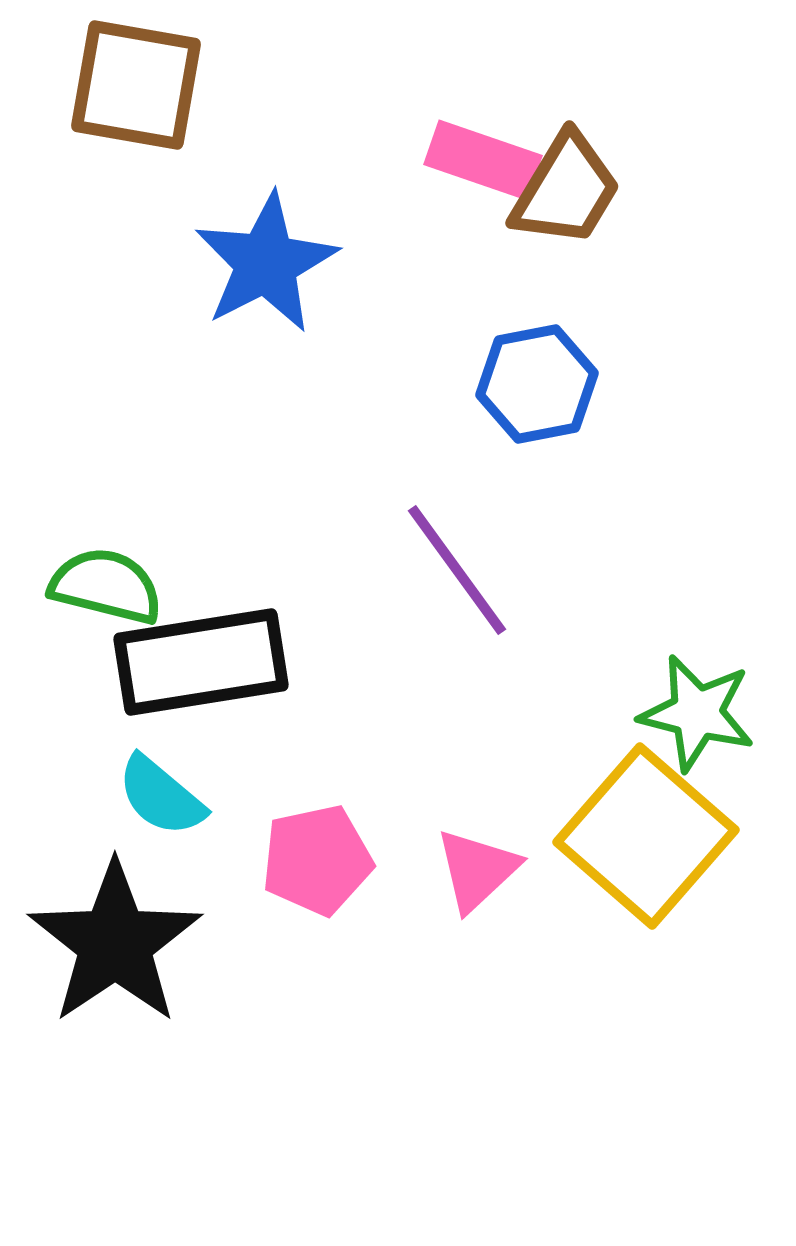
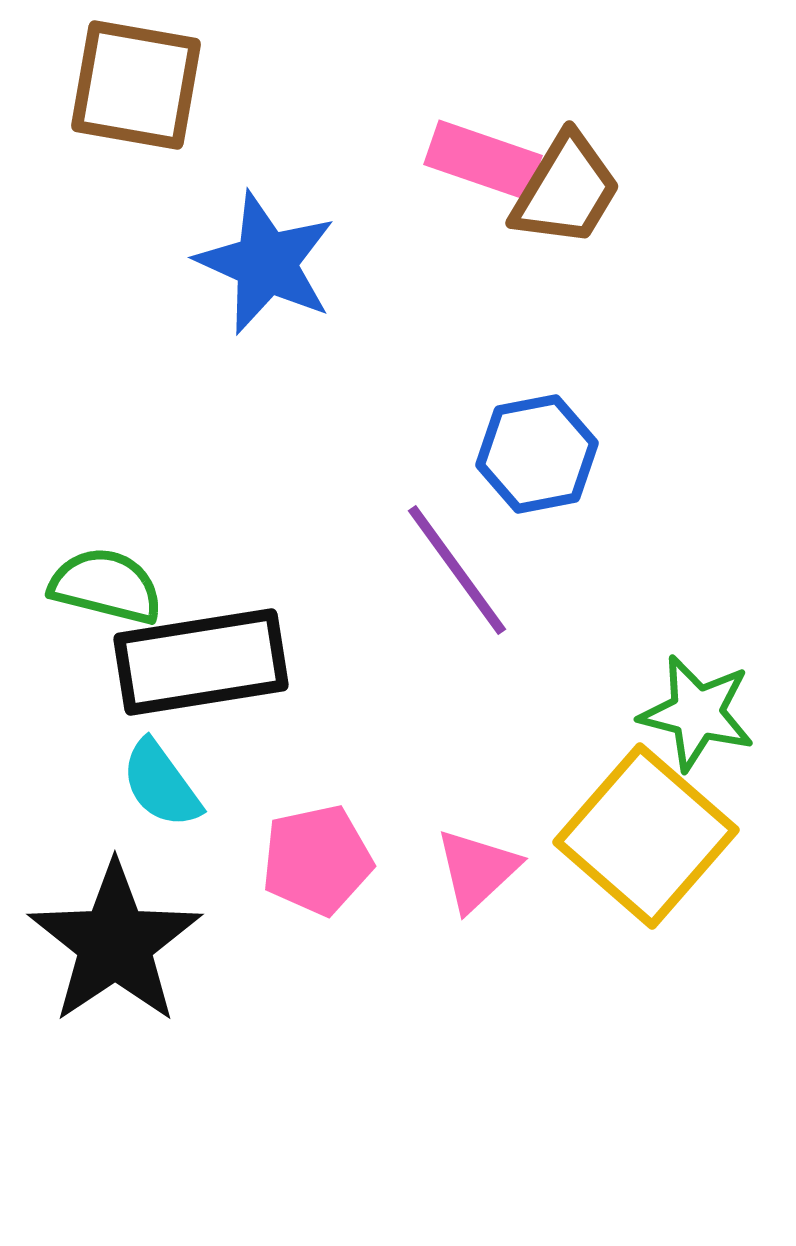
blue star: rotated 21 degrees counterclockwise
blue hexagon: moved 70 px down
cyan semicircle: moved 12 px up; rotated 14 degrees clockwise
